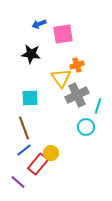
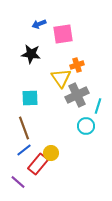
cyan circle: moved 1 px up
